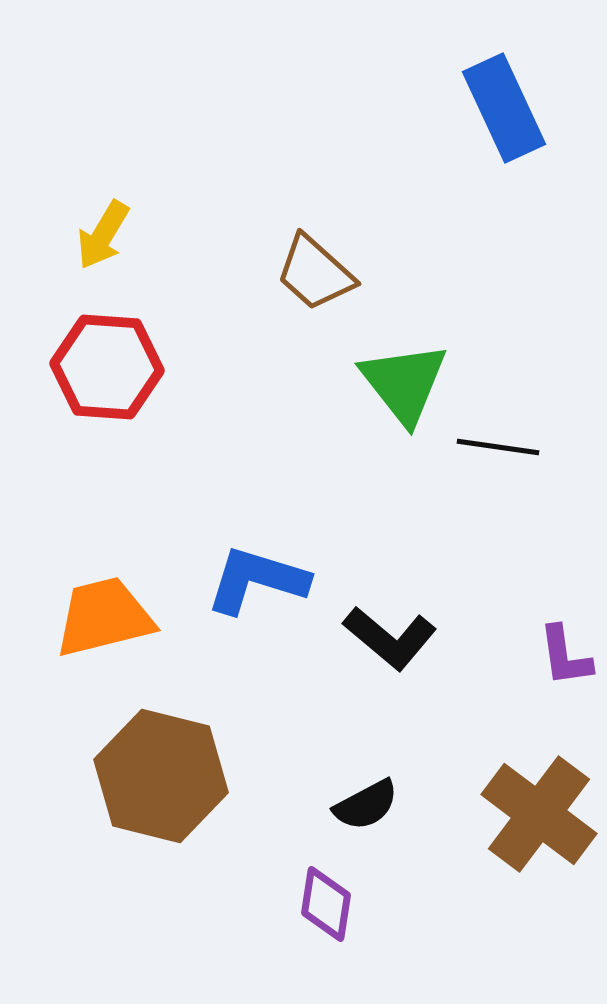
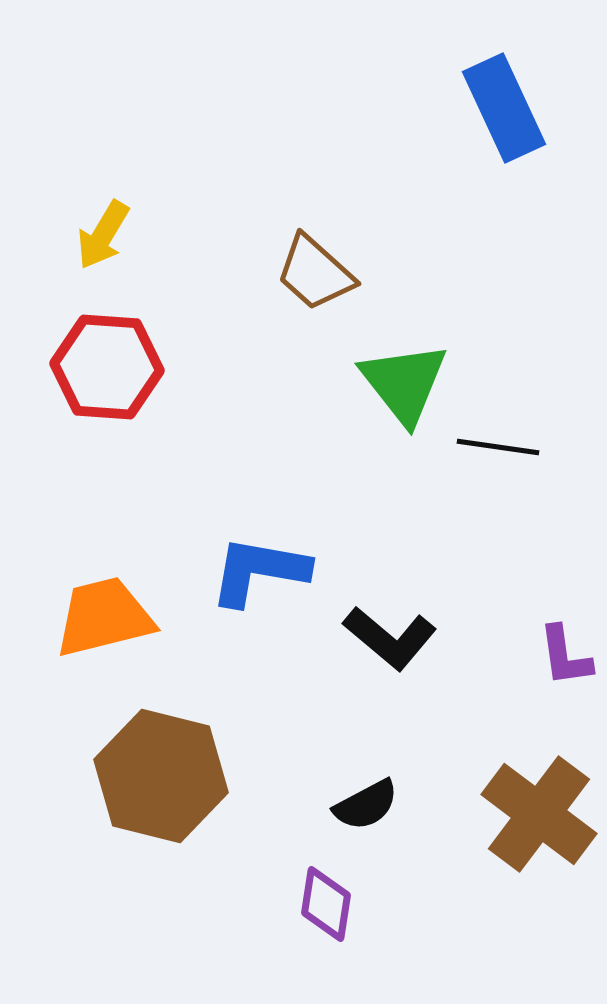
blue L-shape: moved 2 px right, 9 px up; rotated 7 degrees counterclockwise
